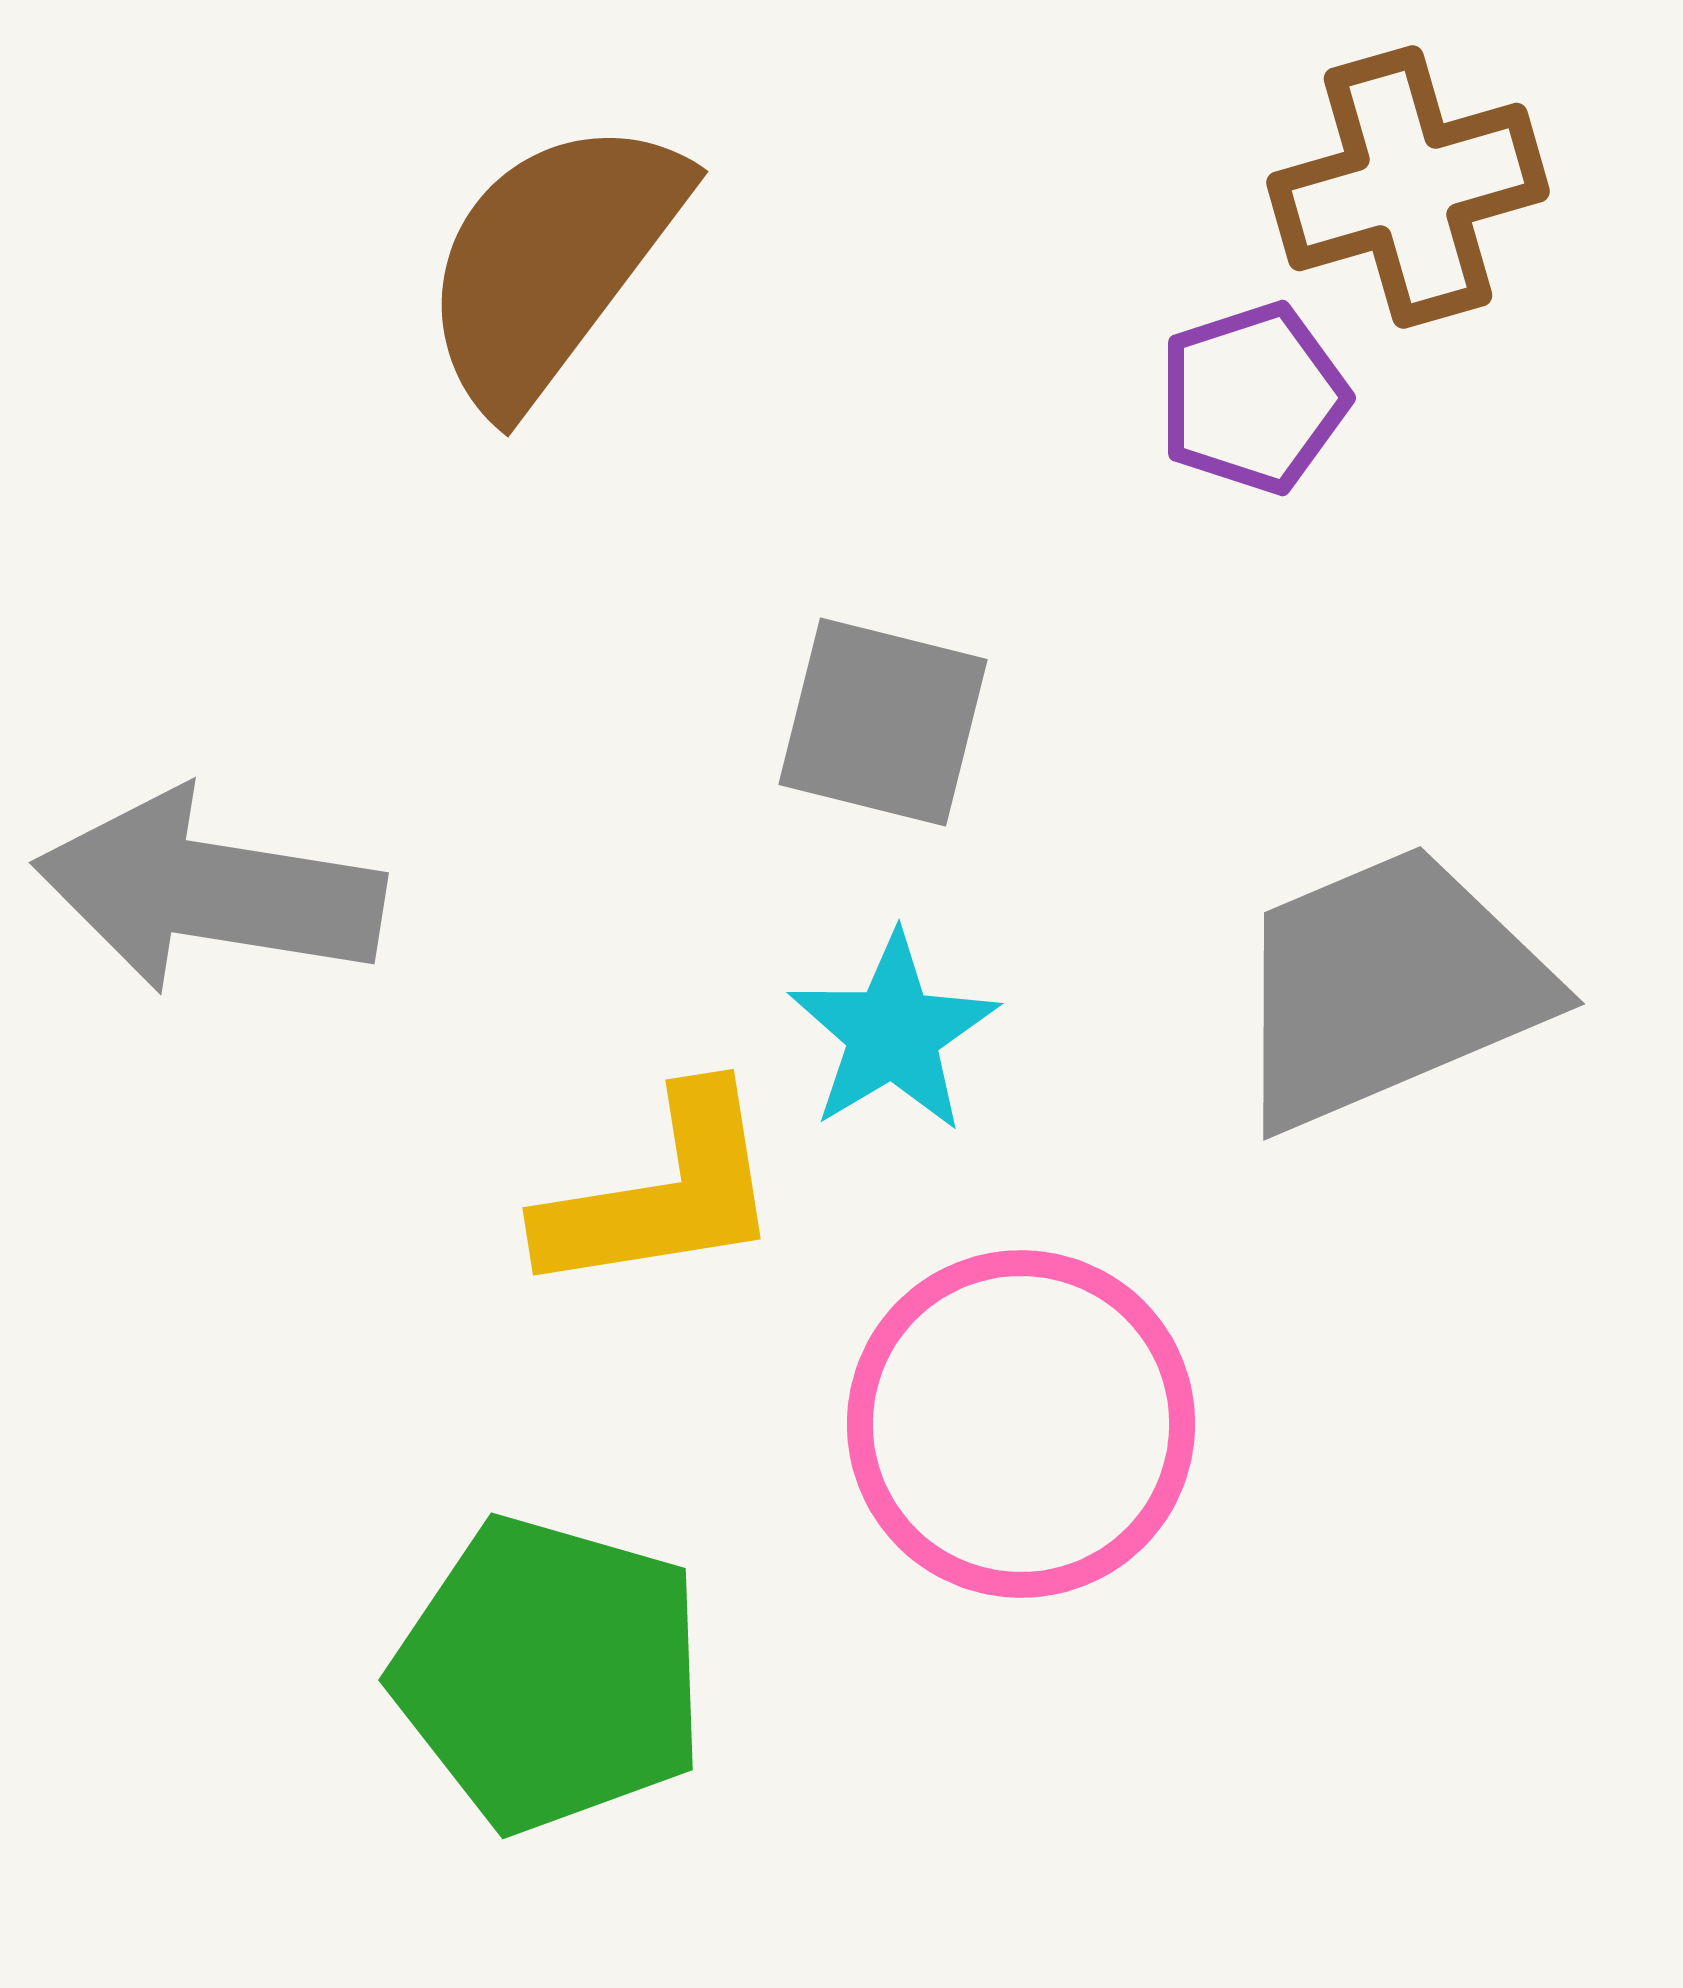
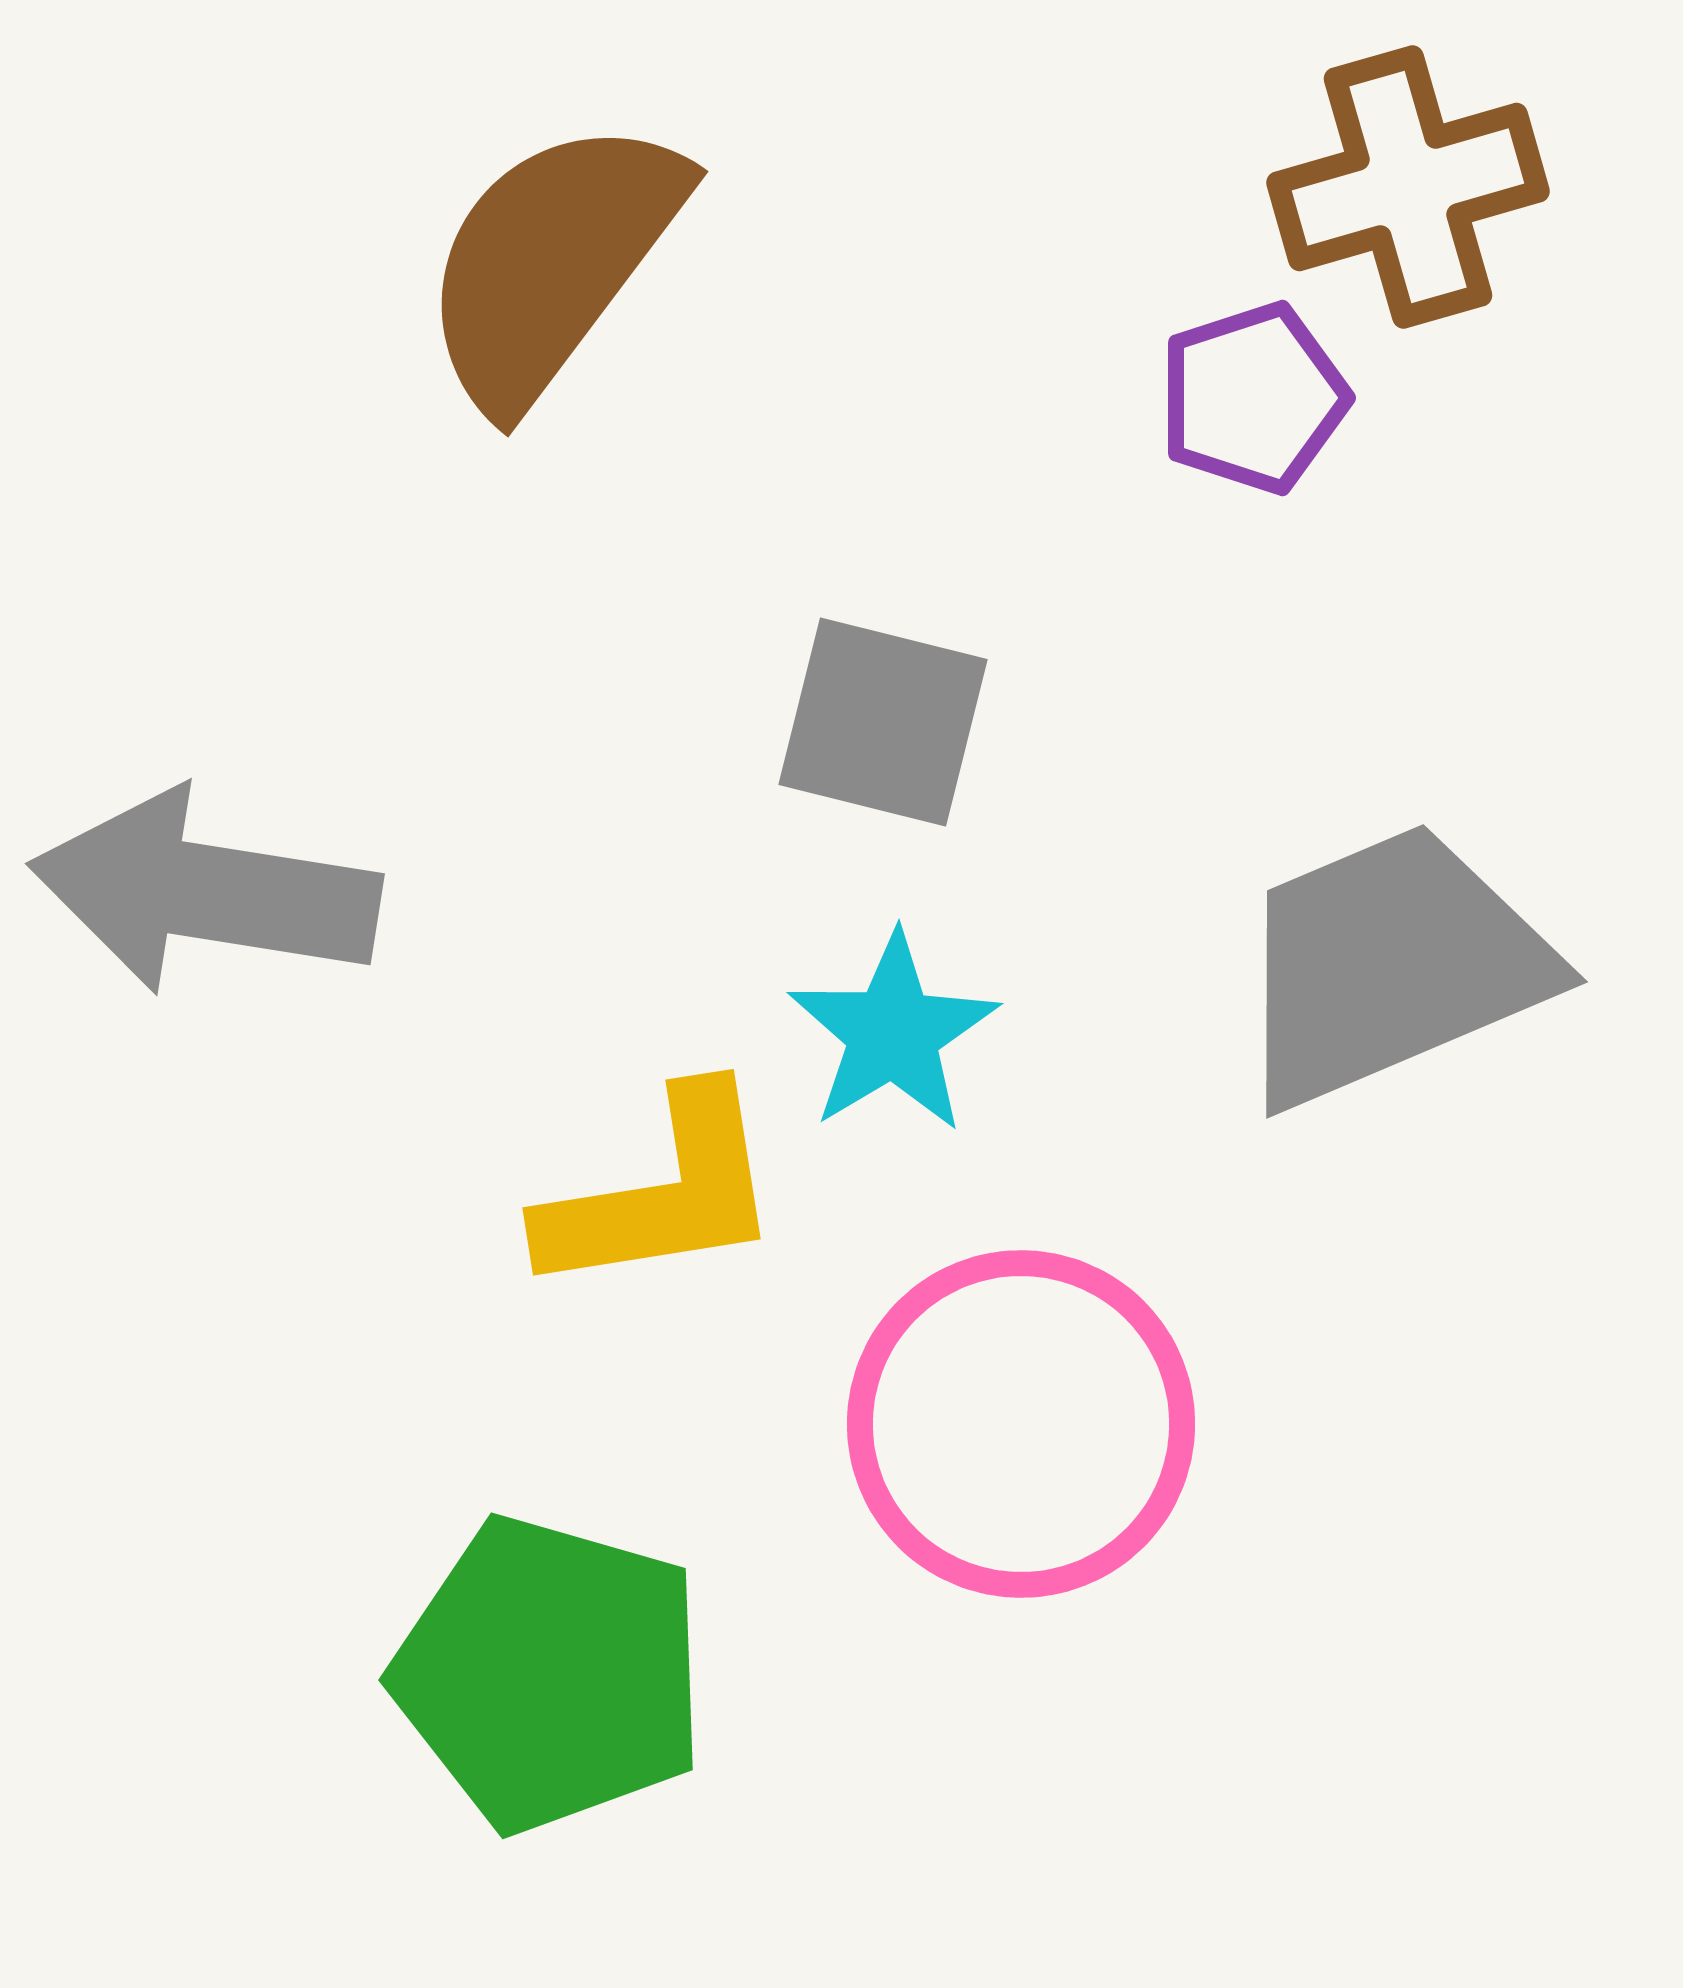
gray arrow: moved 4 px left, 1 px down
gray trapezoid: moved 3 px right, 22 px up
